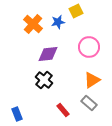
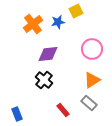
orange cross: rotated 12 degrees clockwise
pink circle: moved 3 px right, 2 px down
